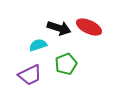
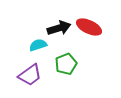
black arrow: rotated 35 degrees counterclockwise
purple trapezoid: rotated 10 degrees counterclockwise
